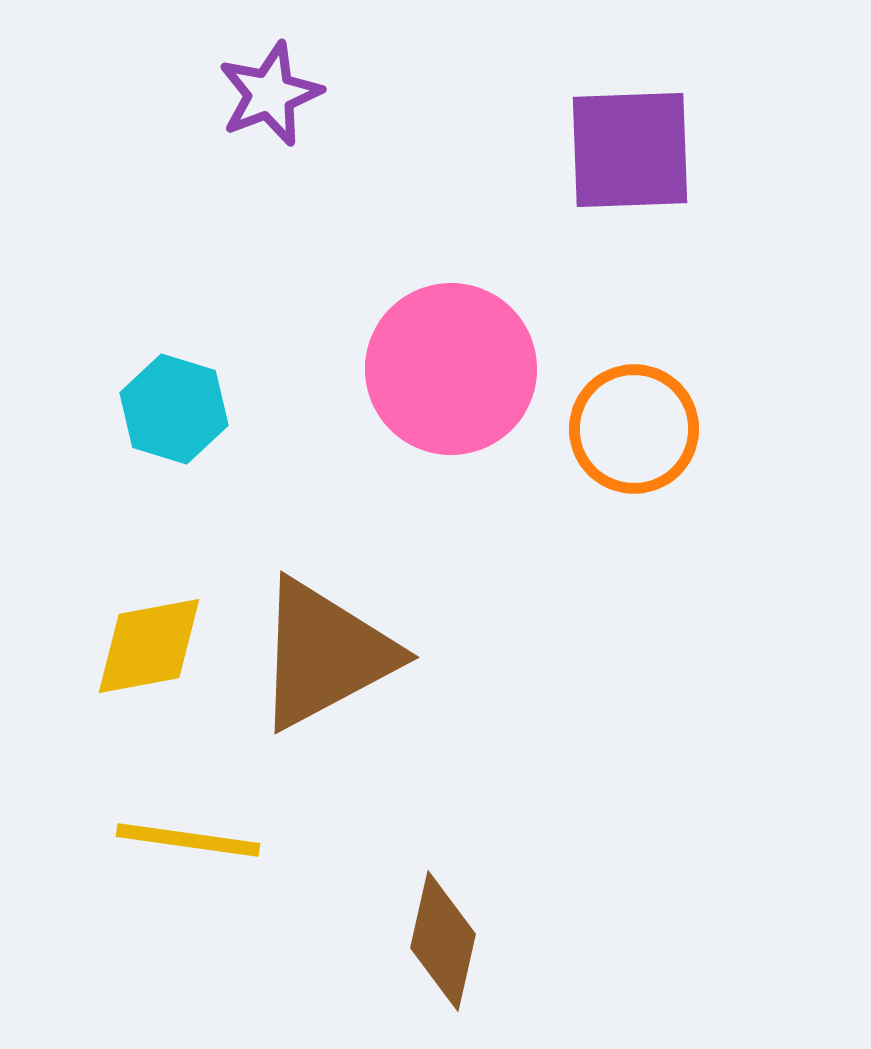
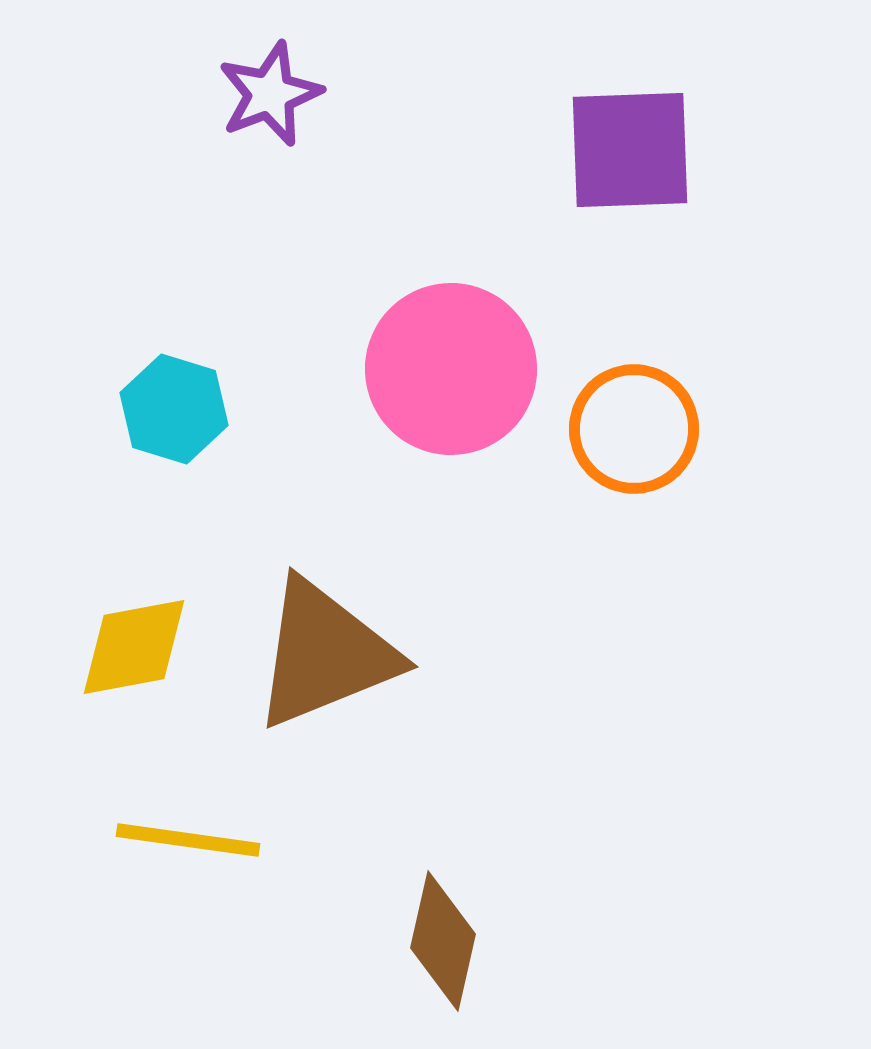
yellow diamond: moved 15 px left, 1 px down
brown triangle: rotated 6 degrees clockwise
